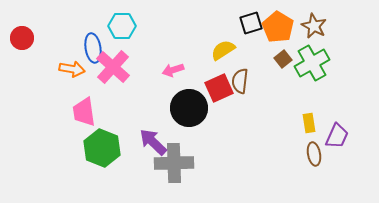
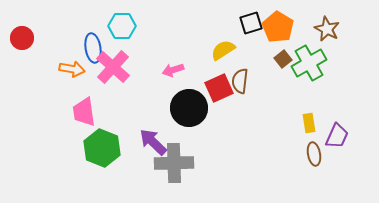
brown star: moved 13 px right, 3 px down
green cross: moved 3 px left
